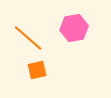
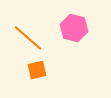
pink hexagon: rotated 24 degrees clockwise
